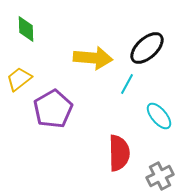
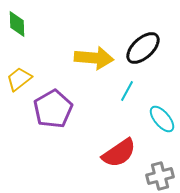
green diamond: moved 9 px left, 5 px up
black ellipse: moved 4 px left
yellow arrow: moved 1 px right
cyan line: moved 7 px down
cyan ellipse: moved 3 px right, 3 px down
red semicircle: rotated 57 degrees clockwise
gray cross: rotated 12 degrees clockwise
